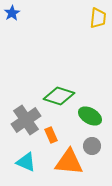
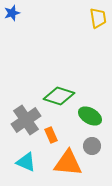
blue star: rotated 14 degrees clockwise
yellow trapezoid: rotated 15 degrees counterclockwise
orange triangle: moved 1 px left, 1 px down
